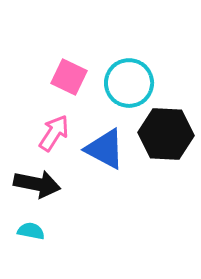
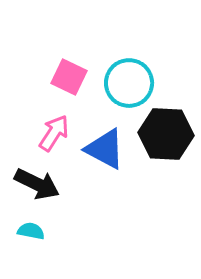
black arrow: rotated 15 degrees clockwise
